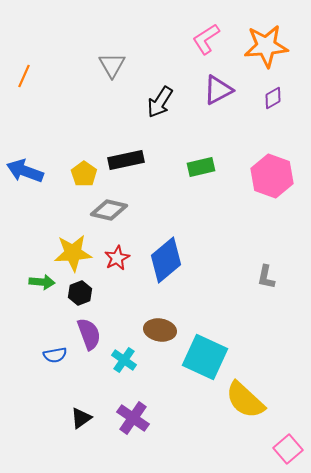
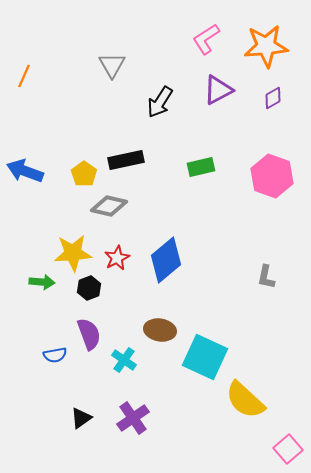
gray diamond: moved 4 px up
black hexagon: moved 9 px right, 5 px up
purple cross: rotated 20 degrees clockwise
